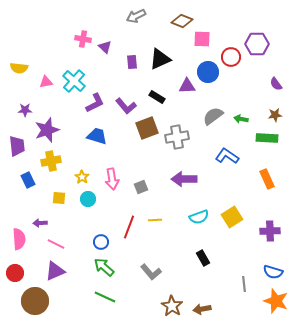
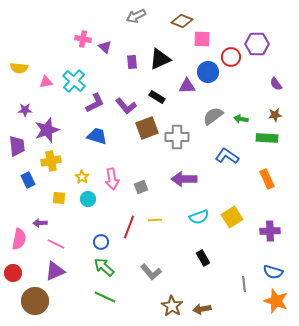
gray cross at (177, 137): rotated 10 degrees clockwise
pink semicircle at (19, 239): rotated 15 degrees clockwise
red circle at (15, 273): moved 2 px left
